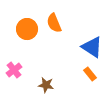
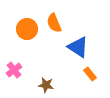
blue triangle: moved 14 px left
